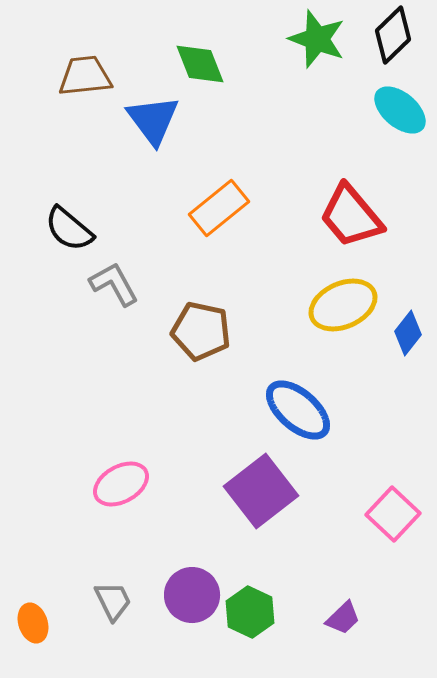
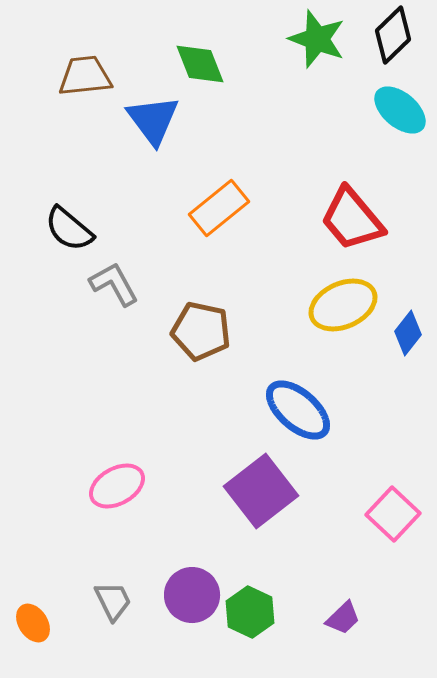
red trapezoid: moved 1 px right, 3 px down
pink ellipse: moved 4 px left, 2 px down
orange ellipse: rotated 15 degrees counterclockwise
